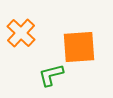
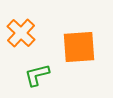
green L-shape: moved 14 px left
